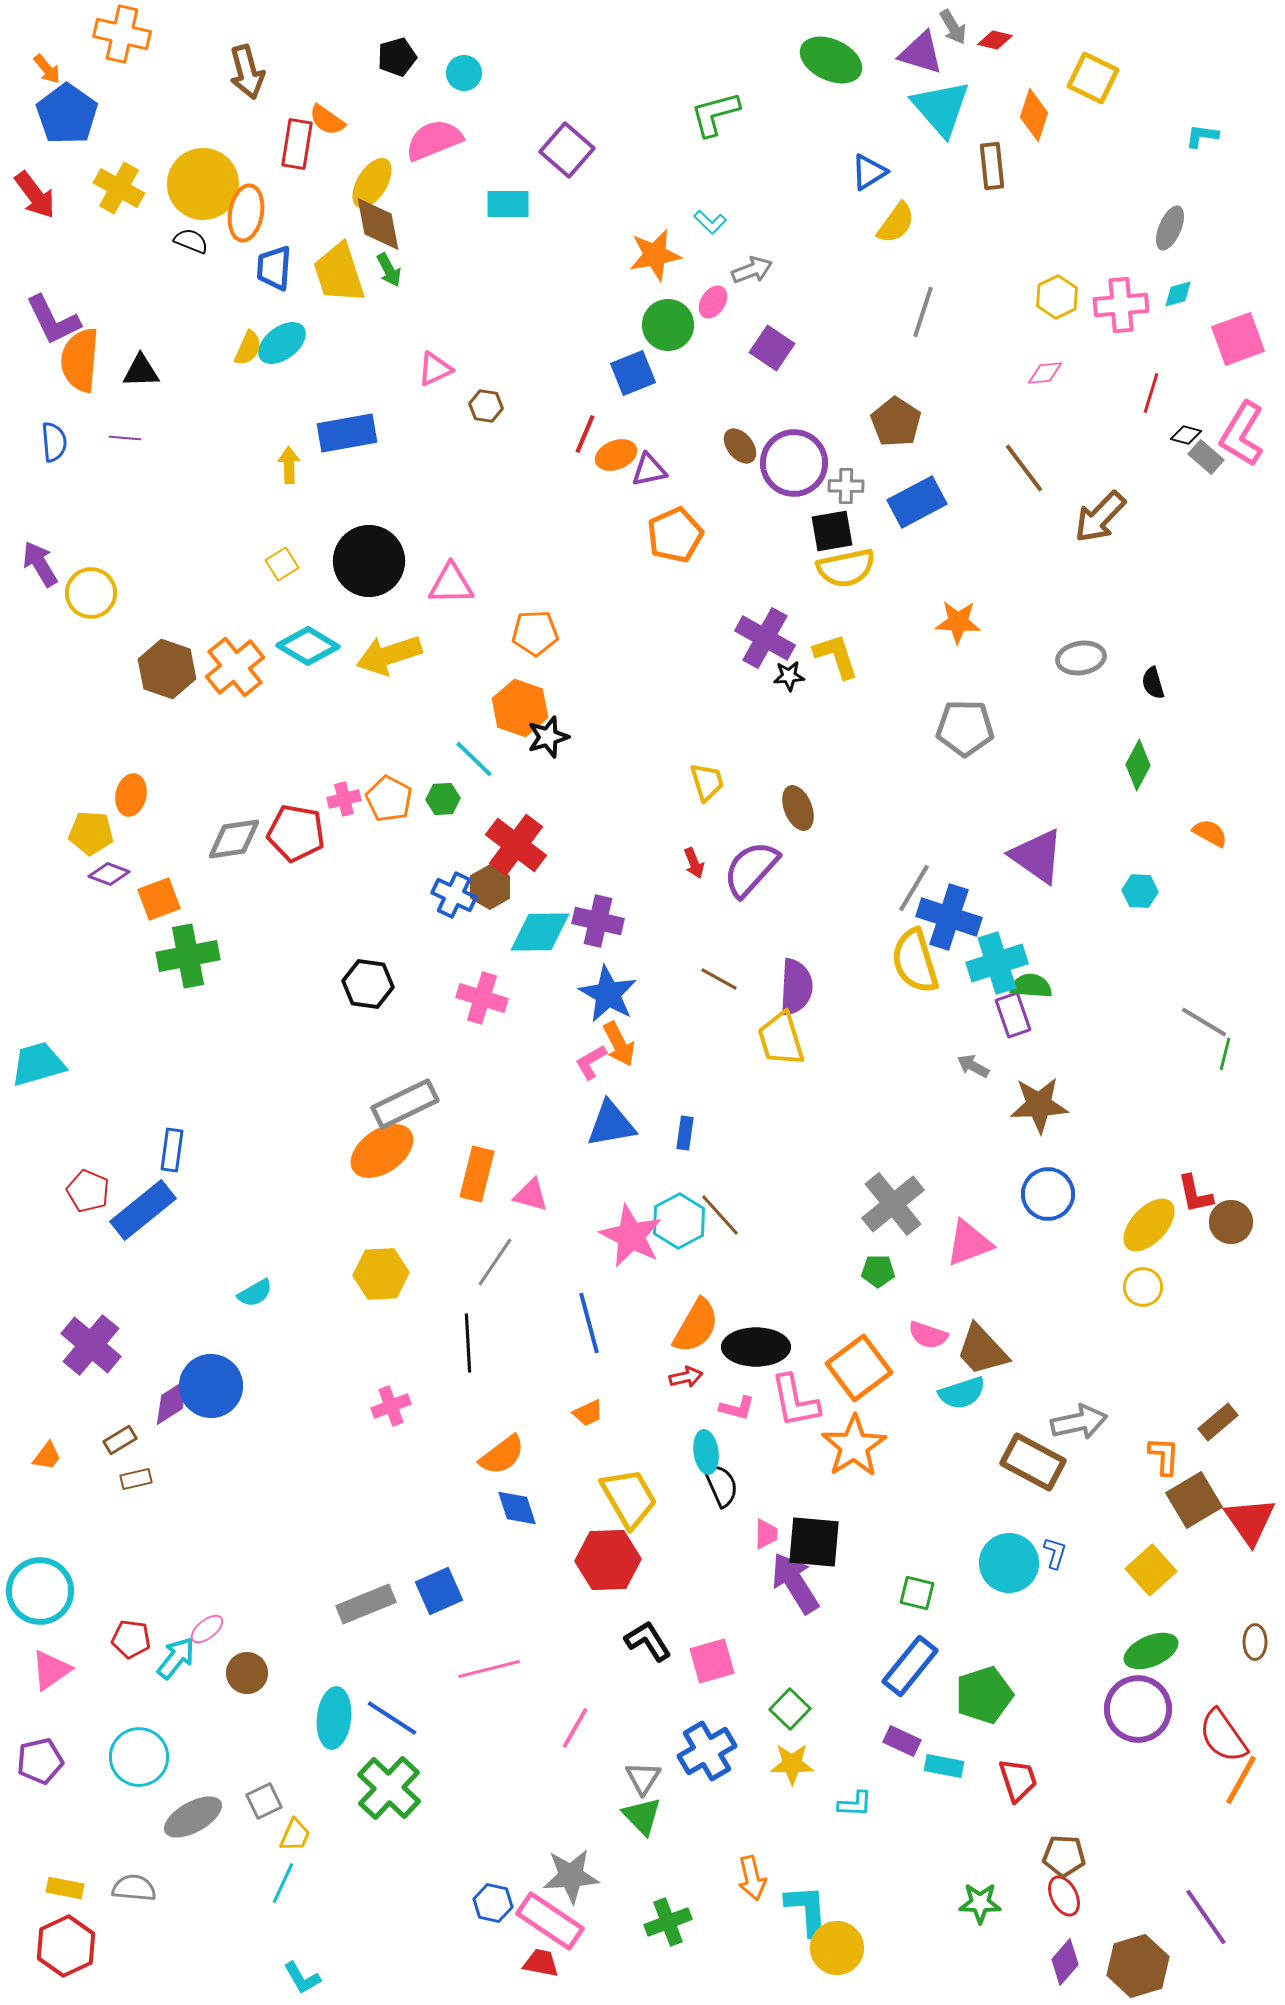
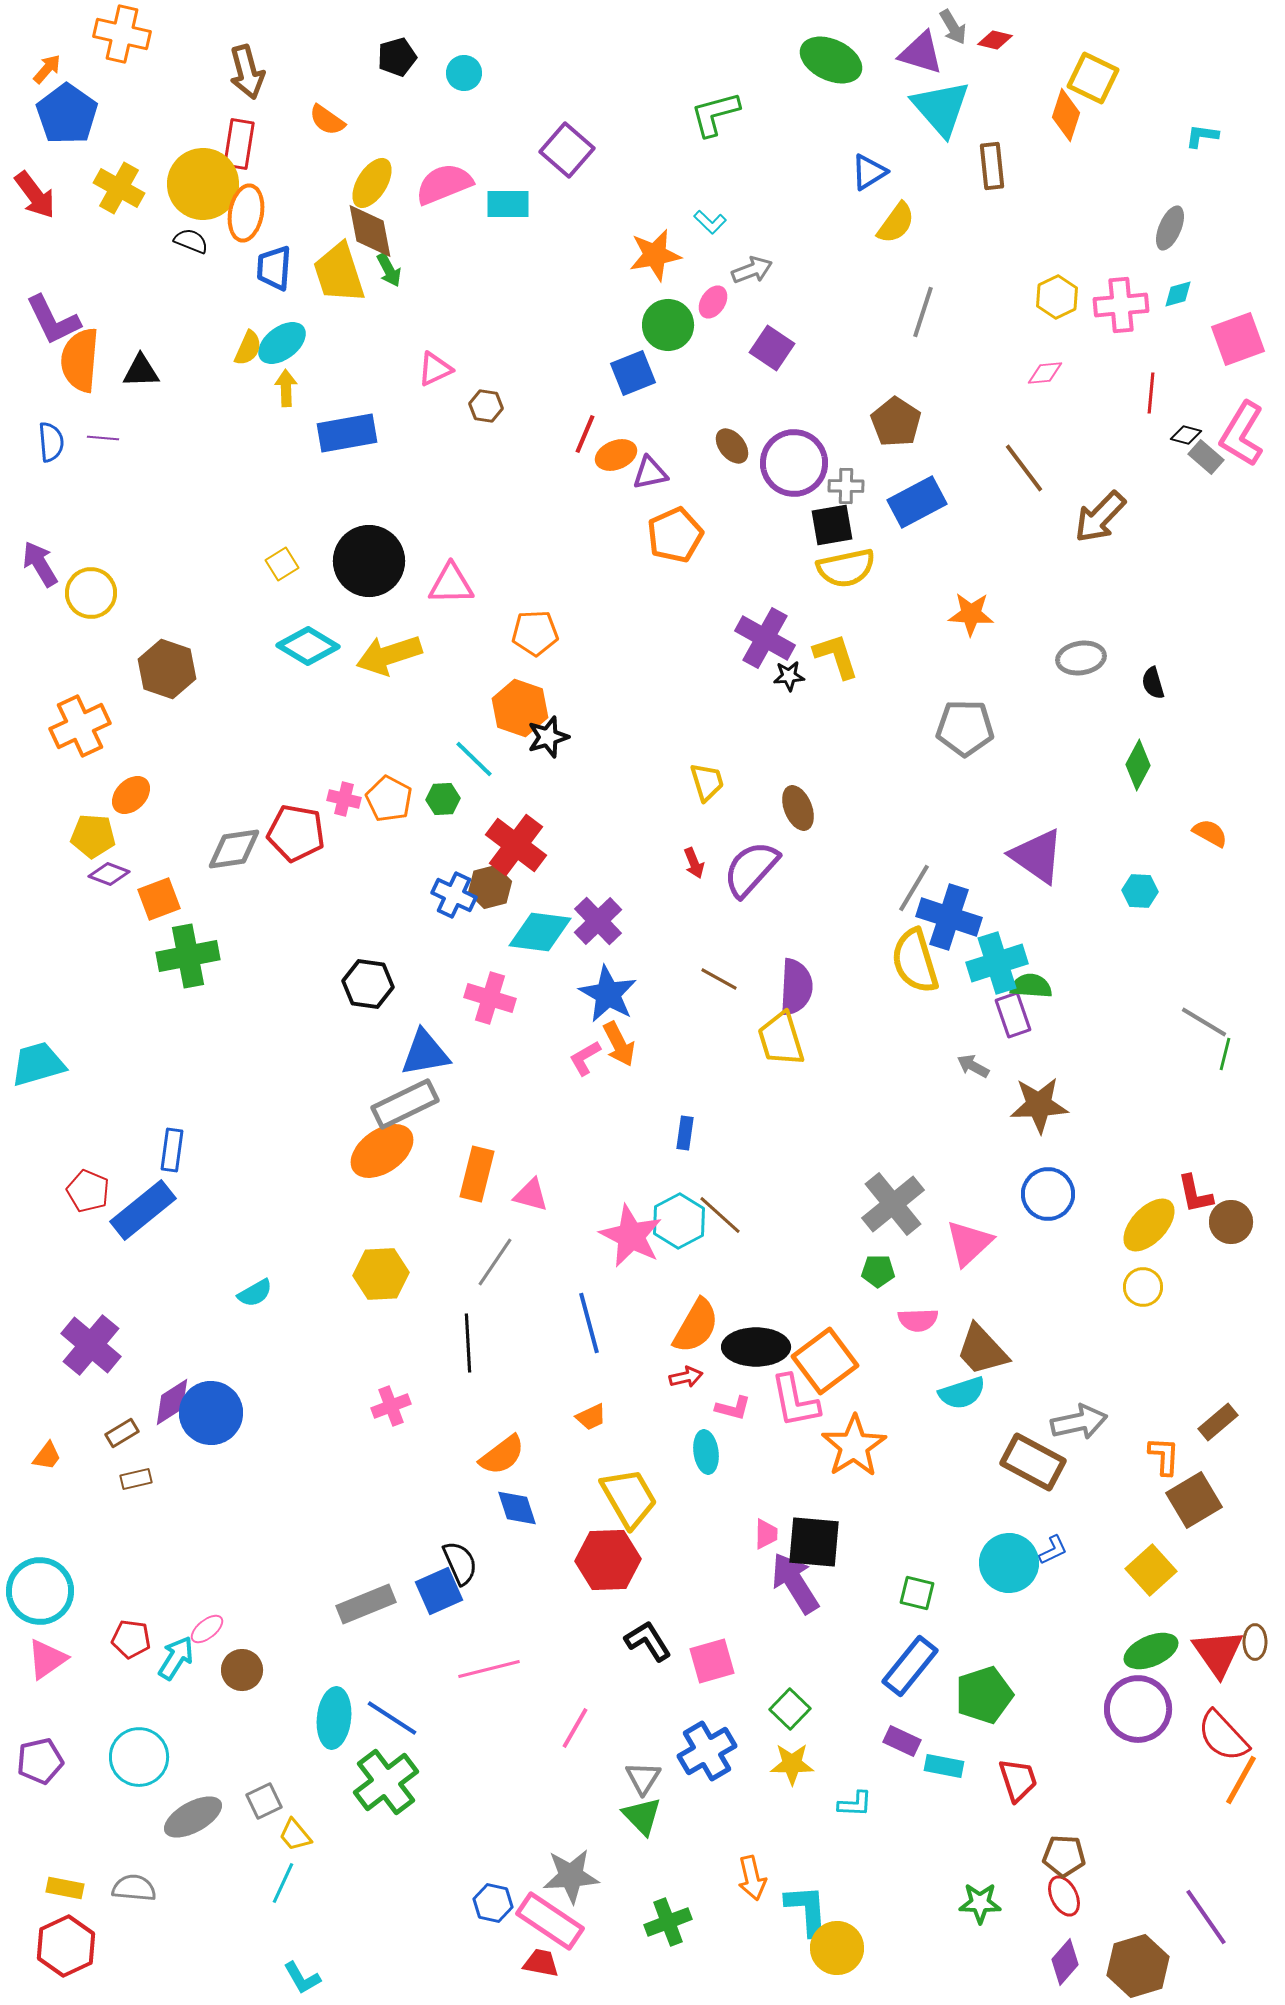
orange arrow at (47, 69): rotated 100 degrees counterclockwise
orange diamond at (1034, 115): moved 32 px right
pink semicircle at (434, 140): moved 10 px right, 44 px down
red rectangle at (297, 144): moved 58 px left
brown diamond at (378, 224): moved 8 px left, 7 px down
red line at (1151, 393): rotated 12 degrees counterclockwise
purple line at (125, 438): moved 22 px left
blue semicircle at (54, 442): moved 3 px left
brown ellipse at (740, 446): moved 8 px left
yellow arrow at (289, 465): moved 3 px left, 77 px up
purple triangle at (649, 470): moved 1 px right, 3 px down
black square at (832, 531): moved 6 px up
orange star at (958, 622): moved 13 px right, 8 px up
orange cross at (235, 667): moved 155 px left, 59 px down; rotated 14 degrees clockwise
orange ellipse at (131, 795): rotated 33 degrees clockwise
pink cross at (344, 799): rotated 28 degrees clockwise
yellow pentagon at (91, 833): moved 2 px right, 3 px down
gray diamond at (234, 839): moved 10 px down
brown hexagon at (490, 887): rotated 15 degrees clockwise
purple cross at (598, 921): rotated 33 degrees clockwise
cyan diamond at (540, 932): rotated 8 degrees clockwise
pink cross at (482, 998): moved 8 px right
pink L-shape at (591, 1062): moved 6 px left, 4 px up
blue triangle at (611, 1124): moved 186 px left, 71 px up
brown line at (720, 1215): rotated 6 degrees counterclockwise
pink triangle at (969, 1243): rotated 22 degrees counterclockwise
pink semicircle at (928, 1335): moved 10 px left, 15 px up; rotated 21 degrees counterclockwise
orange square at (859, 1368): moved 34 px left, 7 px up
blue circle at (211, 1386): moved 27 px down
pink L-shape at (737, 1408): moved 4 px left
orange trapezoid at (588, 1413): moved 3 px right, 4 px down
brown rectangle at (120, 1440): moved 2 px right, 7 px up
black semicircle at (721, 1485): moved 261 px left, 78 px down
red triangle at (1250, 1521): moved 32 px left, 132 px down
blue L-shape at (1055, 1553): moved 2 px left, 3 px up; rotated 48 degrees clockwise
cyan arrow at (176, 1658): rotated 6 degrees counterclockwise
pink triangle at (51, 1670): moved 4 px left, 11 px up
brown circle at (247, 1673): moved 5 px left, 3 px up
red semicircle at (1223, 1736): rotated 8 degrees counterclockwise
green cross at (389, 1788): moved 3 px left, 6 px up; rotated 10 degrees clockwise
yellow trapezoid at (295, 1835): rotated 117 degrees clockwise
